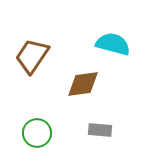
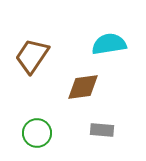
cyan semicircle: moved 4 px left; rotated 24 degrees counterclockwise
brown diamond: moved 3 px down
gray rectangle: moved 2 px right
